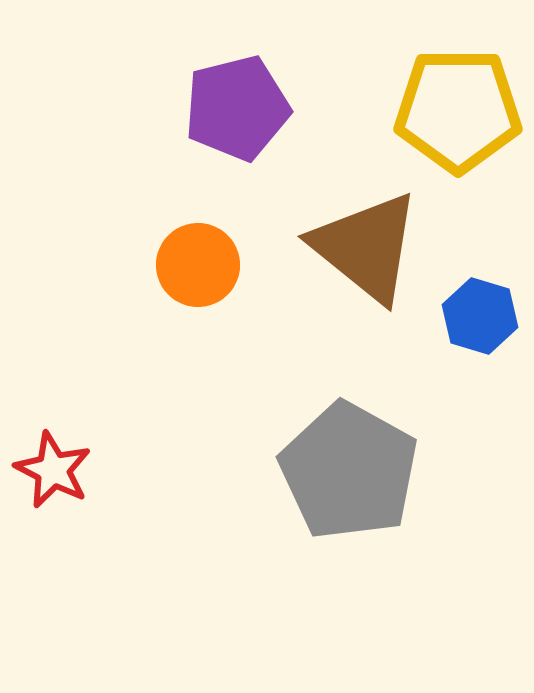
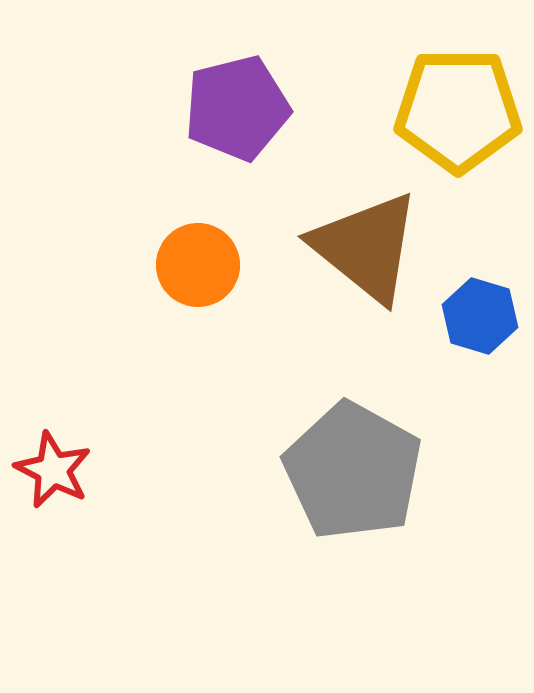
gray pentagon: moved 4 px right
